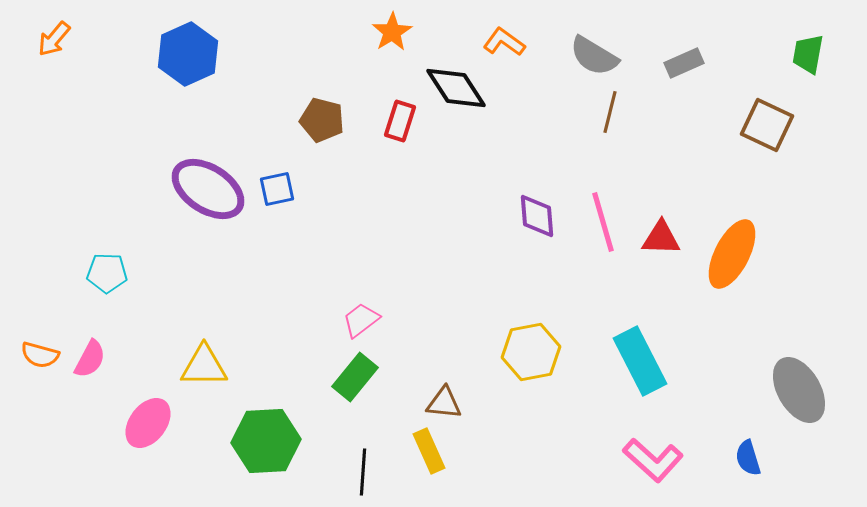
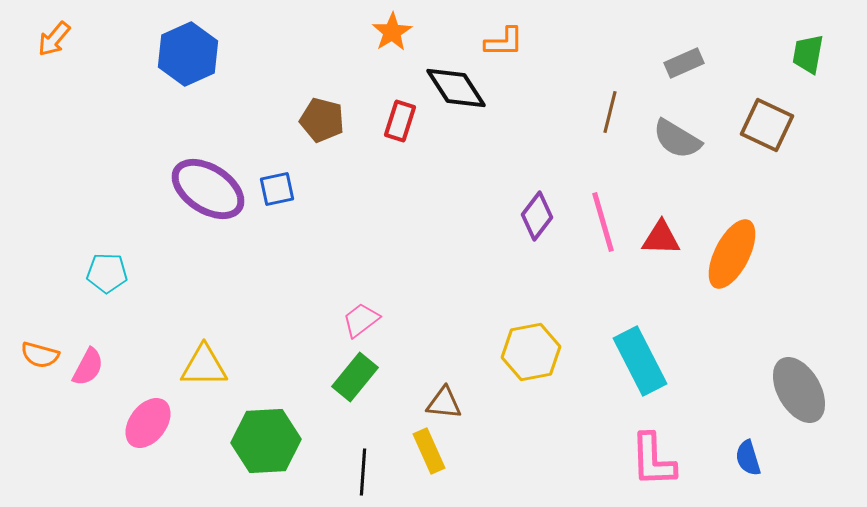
orange L-shape: rotated 144 degrees clockwise
gray semicircle: moved 83 px right, 83 px down
purple diamond: rotated 42 degrees clockwise
pink semicircle: moved 2 px left, 8 px down
pink L-shape: rotated 46 degrees clockwise
